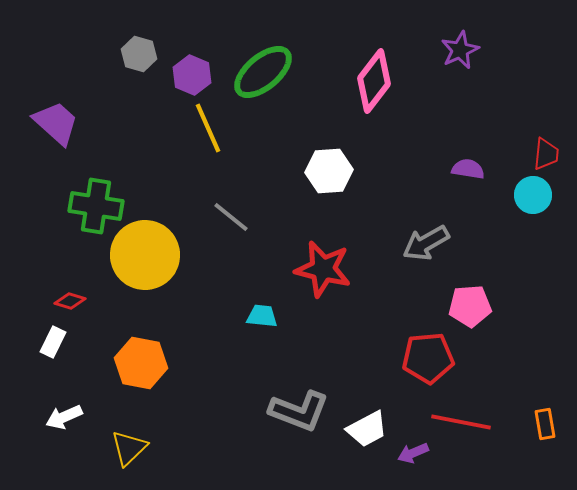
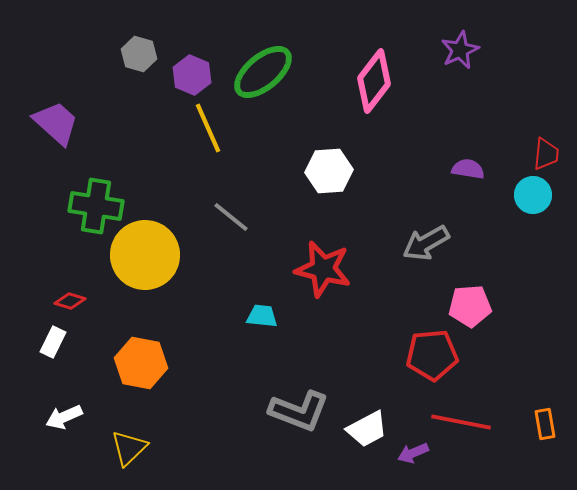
red pentagon: moved 4 px right, 3 px up
